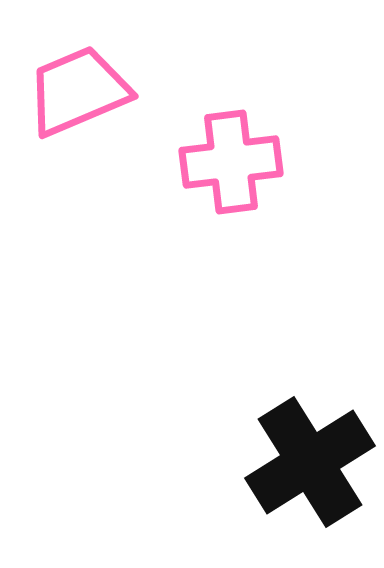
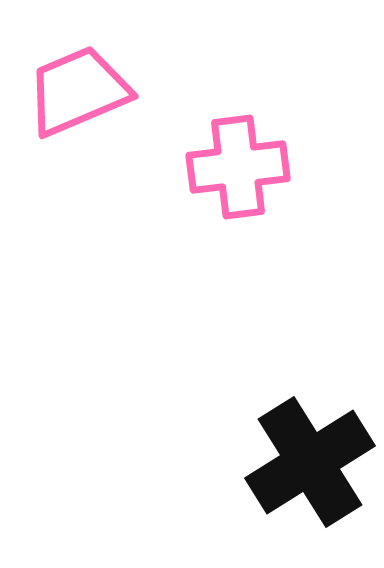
pink cross: moved 7 px right, 5 px down
